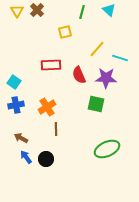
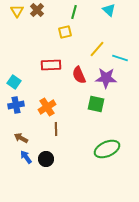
green line: moved 8 px left
